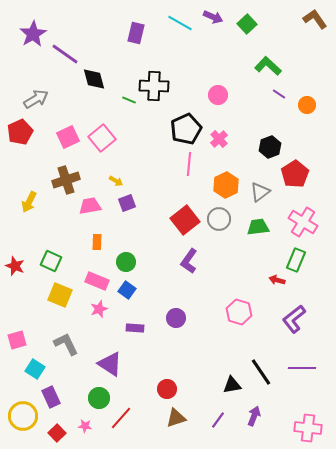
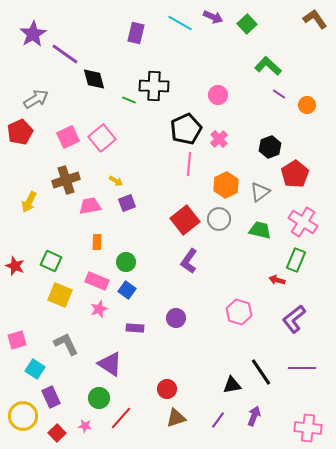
green trapezoid at (258, 227): moved 2 px right, 3 px down; rotated 20 degrees clockwise
